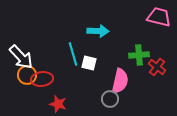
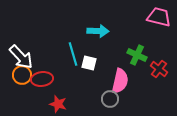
green cross: moved 2 px left; rotated 30 degrees clockwise
red cross: moved 2 px right, 2 px down
orange circle: moved 5 px left
